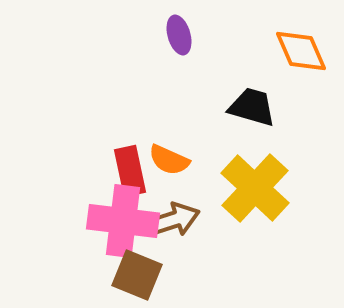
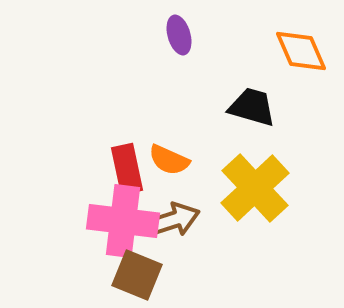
red rectangle: moved 3 px left, 2 px up
yellow cross: rotated 4 degrees clockwise
